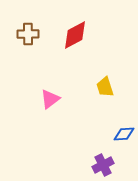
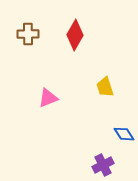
red diamond: rotated 32 degrees counterclockwise
pink triangle: moved 2 px left, 1 px up; rotated 15 degrees clockwise
blue diamond: rotated 60 degrees clockwise
